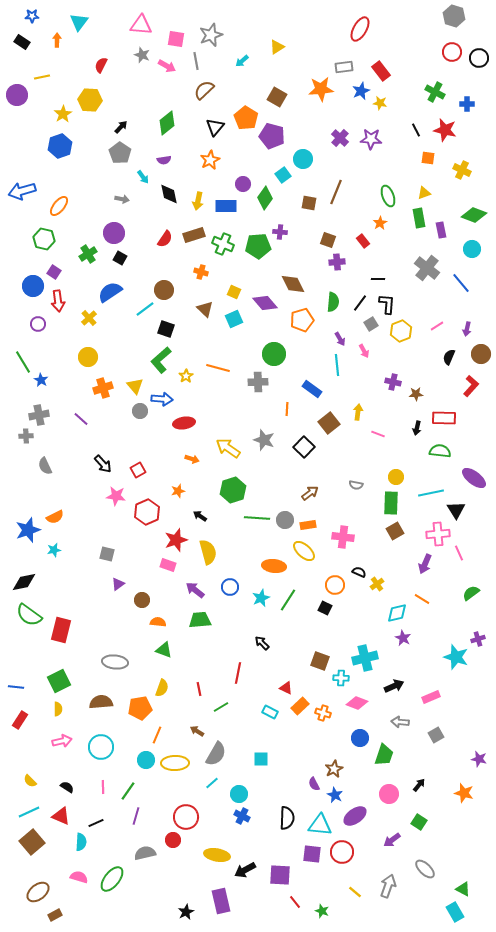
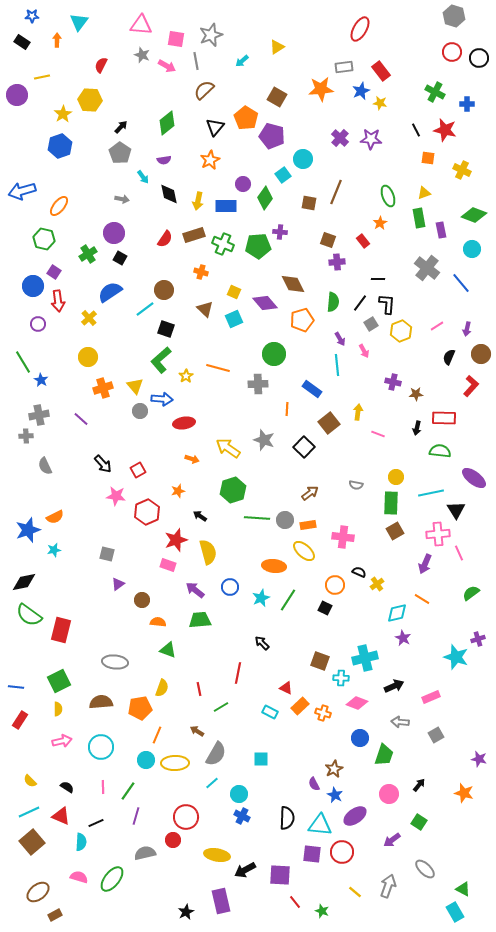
gray cross at (258, 382): moved 2 px down
green triangle at (164, 650): moved 4 px right
